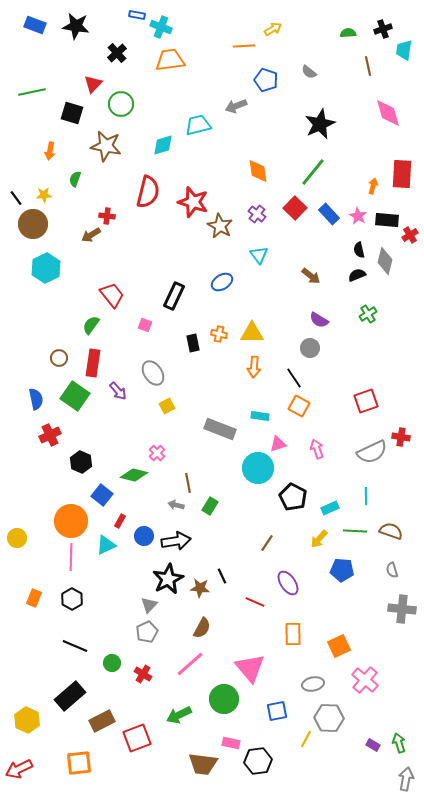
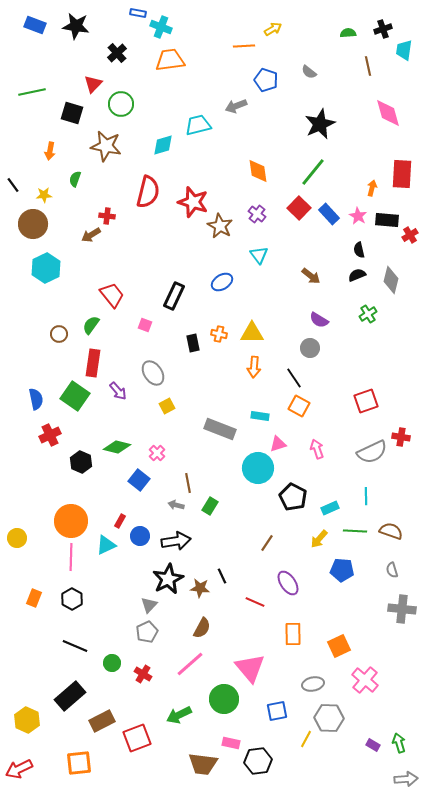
blue rectangle at (137, 15): moved 1 px right, 2 px up
orange arrow at (373, 186): moved 1 px left, 2 px down
black line at (16, 198): moved 3 px left, 13 px up
red square at (295, 208): moved 4 px right
gray diamond at (385, 261): moved 6 px right, 19 px down
brown circle at (59, 358): moved 24 px up
green diamond at (134, 475): moved 17 px left, 28 px up
blue square at (102, 495): moved 37 px right, 15 px up
blue circle at (144, 536): moved 4 px left
gray arrow at (406, 779): rotated 75 degrees clockwise
